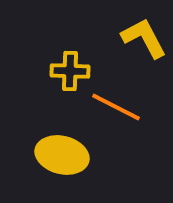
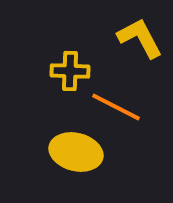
yellow L-shape: moved 4 px left
yellow ellipse: moved 14 px right, 3 px up
